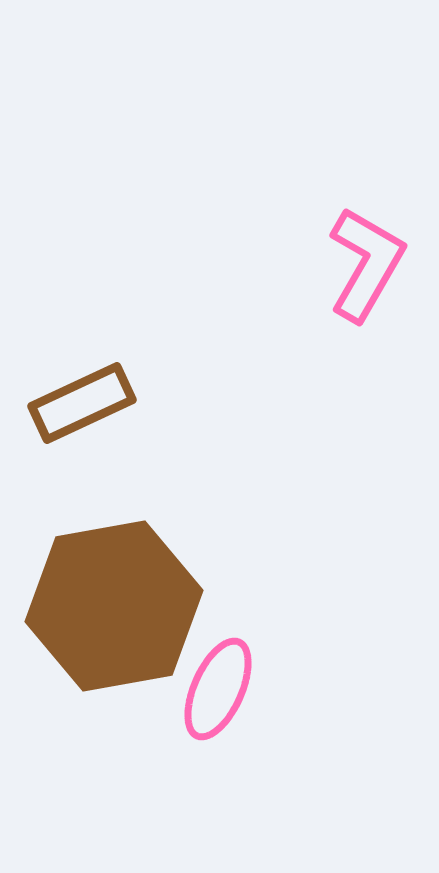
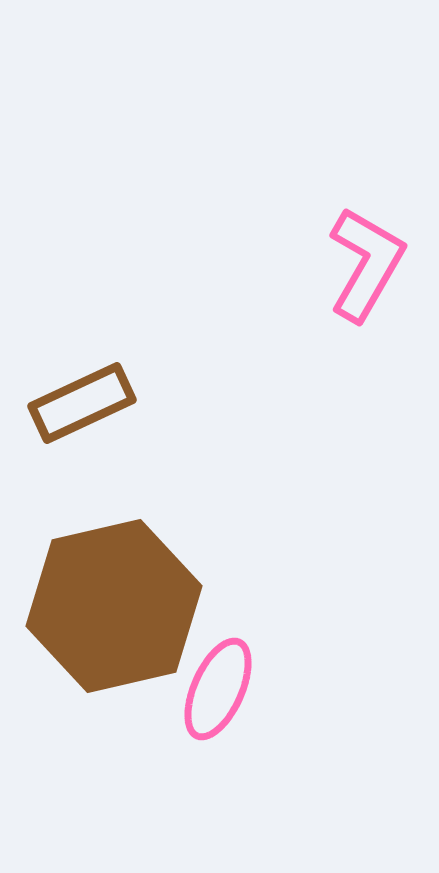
brown hexagon: rotated 3 degrees counterclockwise
